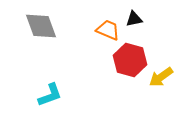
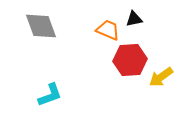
red hexagon: rotated 20 degrees counterclockwise
